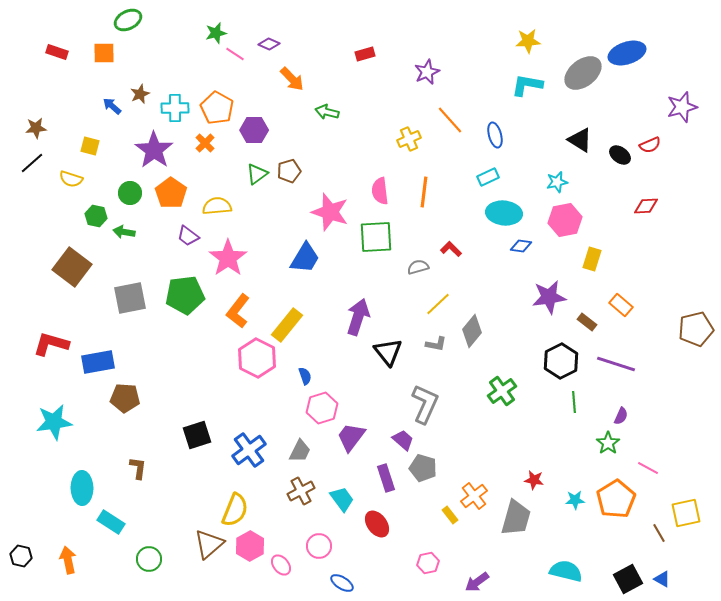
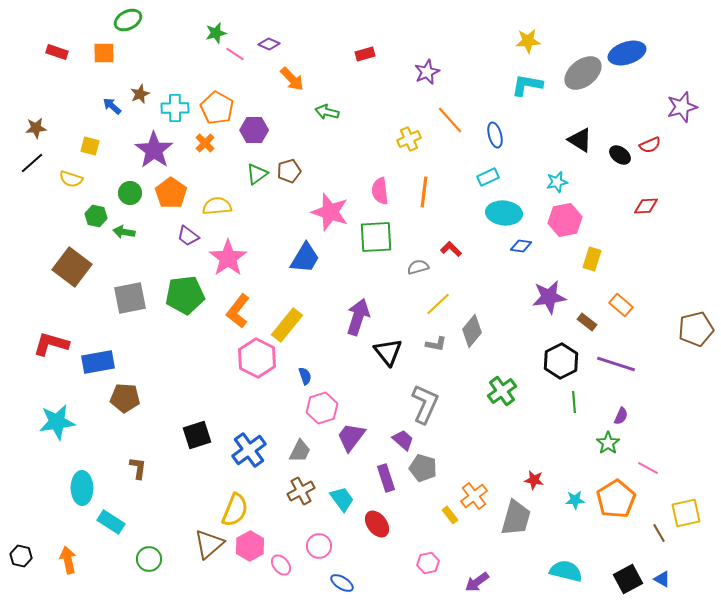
cyan star at (54, 422): moved 3 px right
